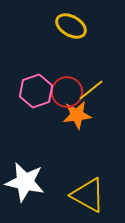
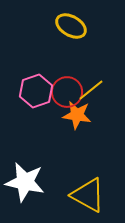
orange star: rotated 16 degrees clockwise
